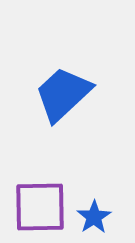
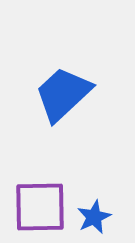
blue star: rotated 8 degrees clockwise
